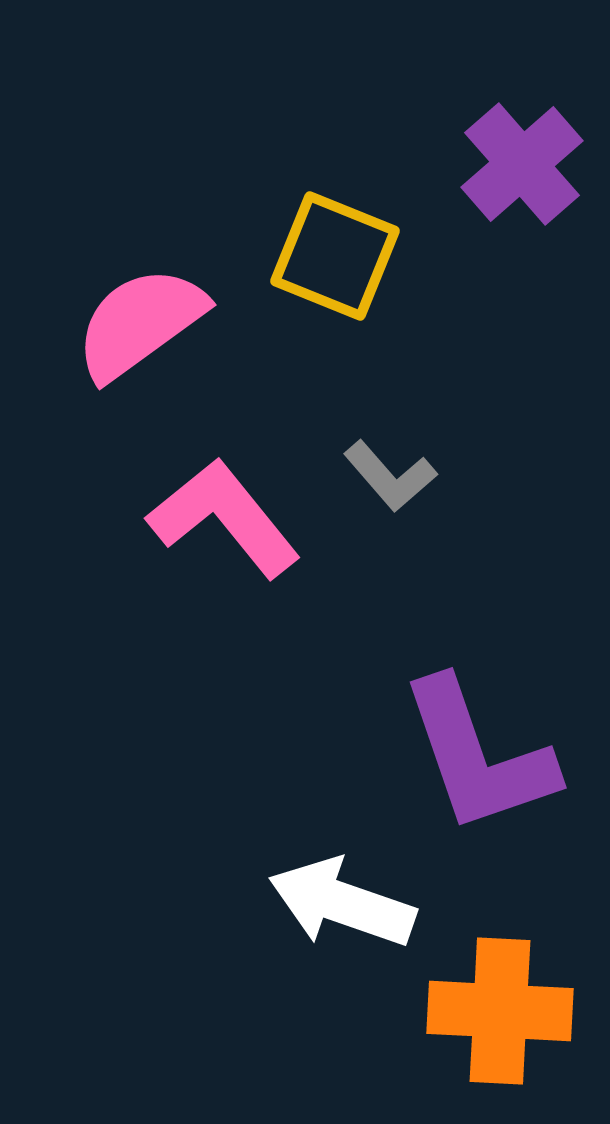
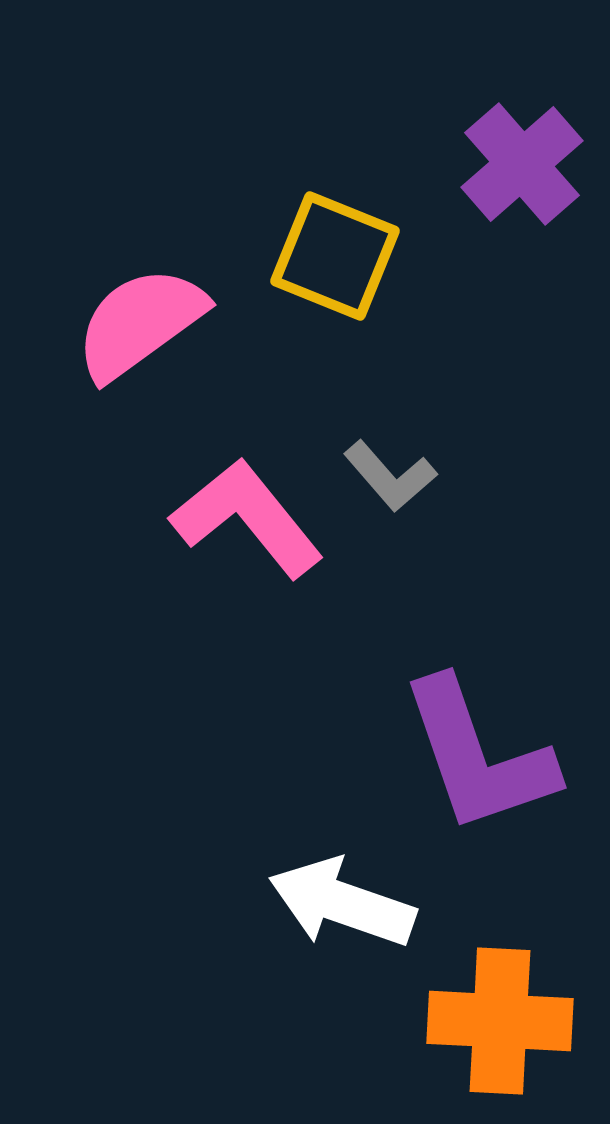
pink L-shape: moved 23 px right
orange cross: moved 10 px down
